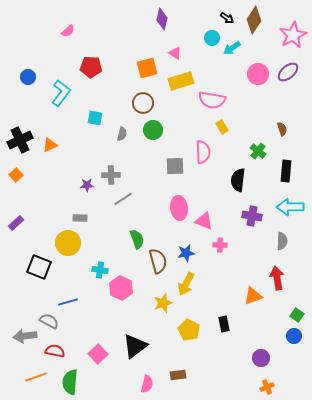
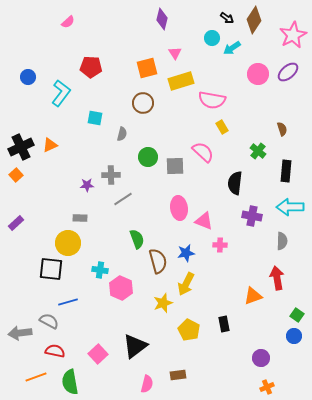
pink semicircle at (68, 31): moved 9 px up
pink triangle at (175, 53): rotated 24 degrees clockwise
green circle at (153, 130): moved 5 px left, 27 px down
black cross at (20, 140): moved 1 px right, 7 px down
pink semicircle at (203, 152): rotated 45 degrees counterclockwise
black semicircle at (238, 180): moved 3 px left, 3 px down
black square at (39, 267): moved 12 px right, 2 px down; rotated 15 degrees counterclockwise
gray arrow at (25, 336): moved 5 px left, 3 px up
green semicircle at (70, 382): rotated 15 degrees counterclockwise
